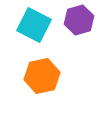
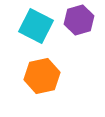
cyan square: moved 2 px right, 1 px down
